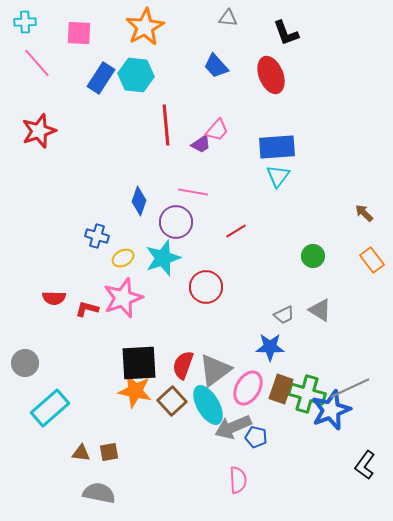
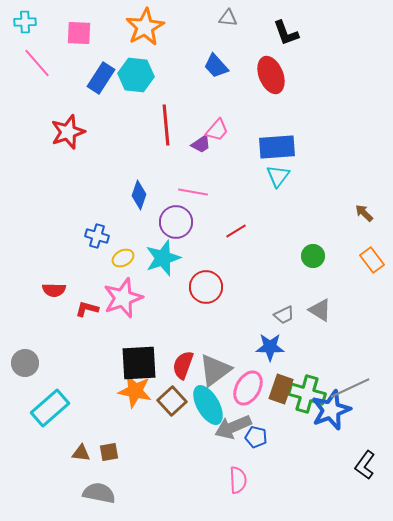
red star at (39, 131): moved 29 px right, 1 px down
blue diamond at (139, 201): moved 6 px up
red semicircle at (54, 298): moved 8 px up
